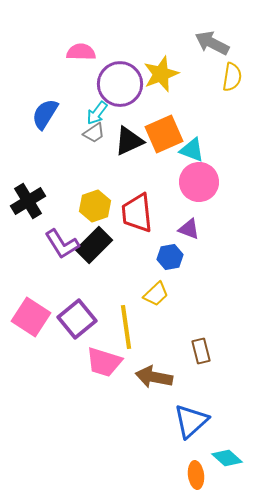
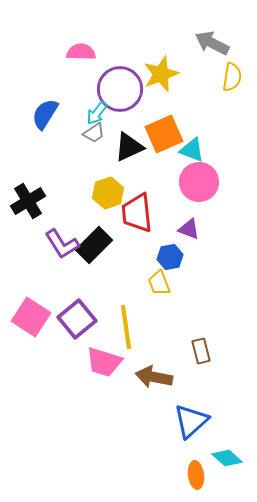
purple circle: moved 5 px down
black triangle: moved 6 px down
yellow hexagon: moved 13 px right, 13 px up
yellow trapezoid: moved 3 px right, 11 px up; rotated 112 degrees clockwise
